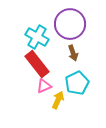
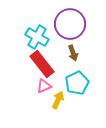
red rectangle: moved 5 px right
